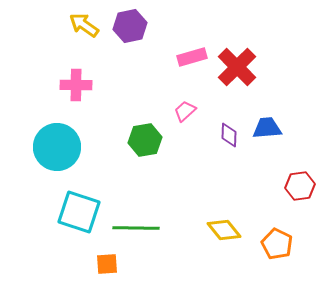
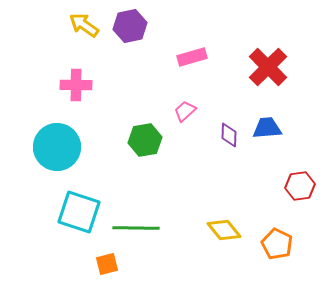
red cross: moved 31 px right
orange square: rotated 10 degrees counterclockwise
